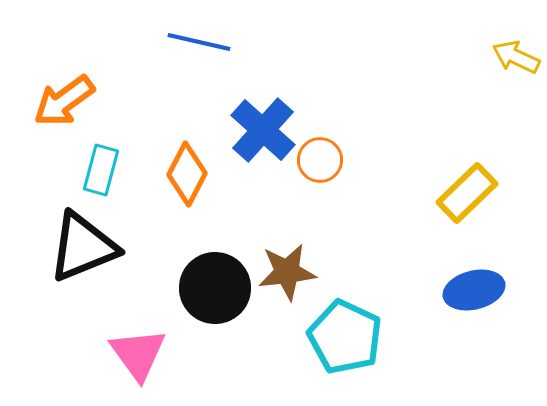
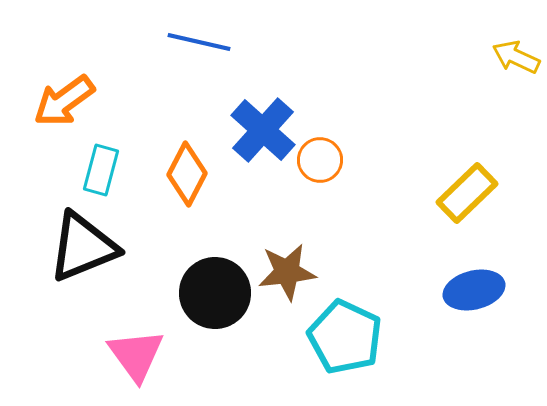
black circle: moved 5 px down
pink triangle: moved 2 px left, 1 px down
